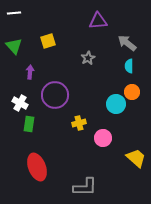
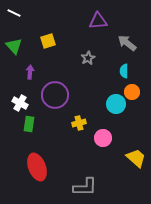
white line: rotated 32 degrees clockwise
cyan semicircle: moved 5 px left, 5 px down
